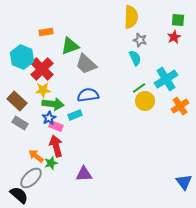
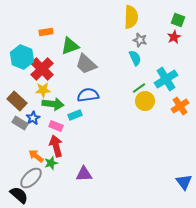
green square: rotated 16 degrees clockwise
blue star: moved 16 px left
